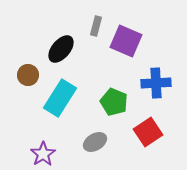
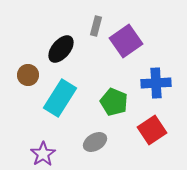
purple square: rotated 32 degrees clockwise
red square: moved 4 px right, 2 px up
